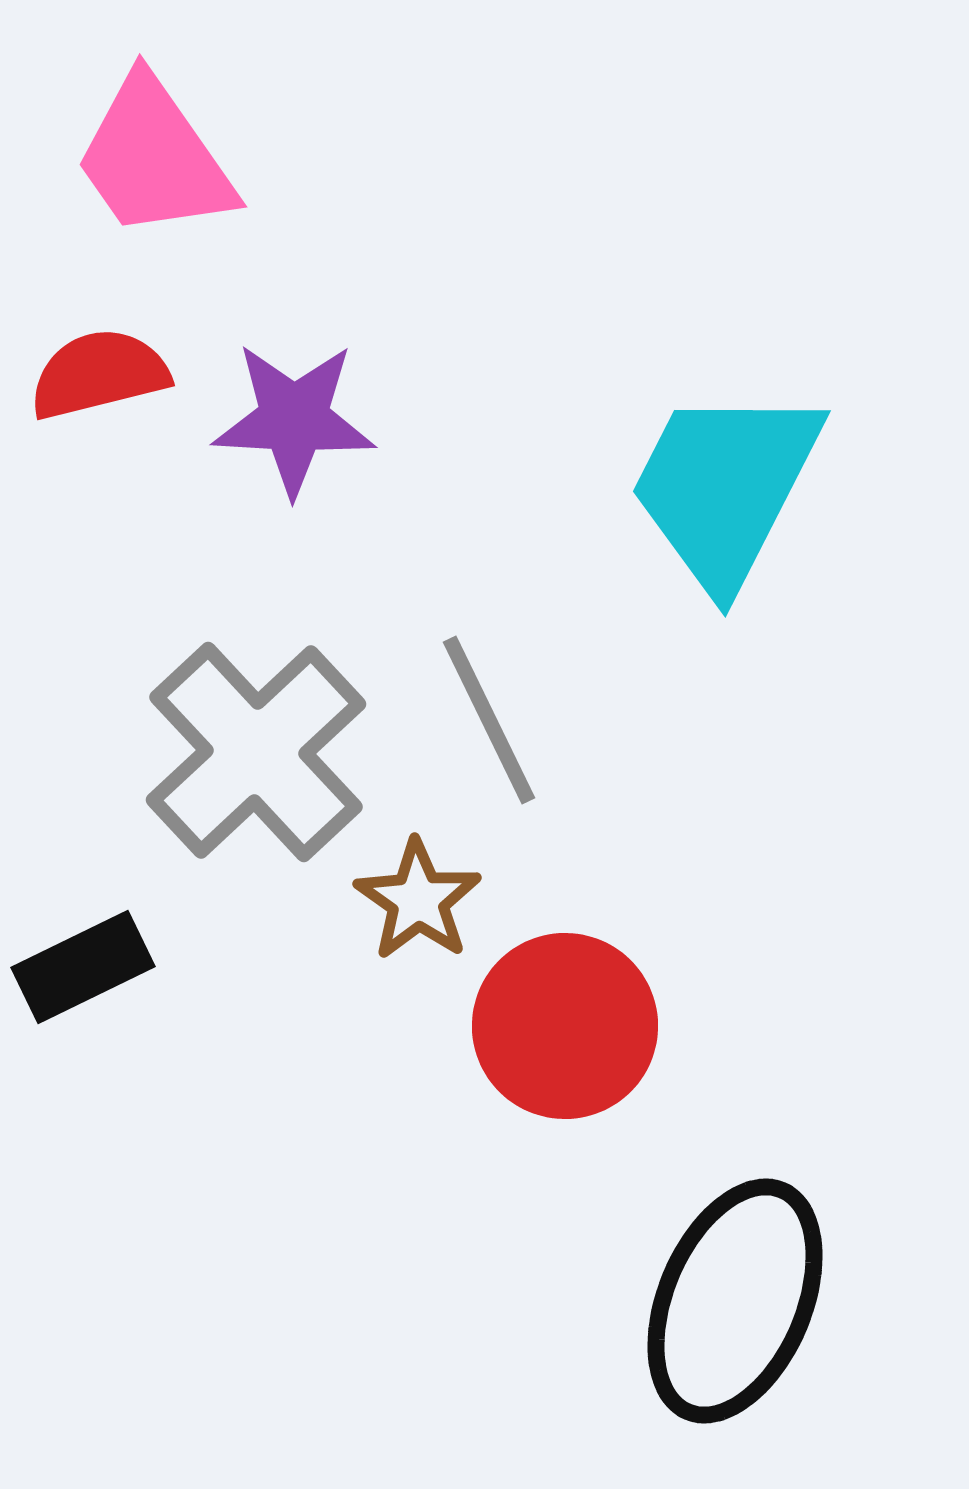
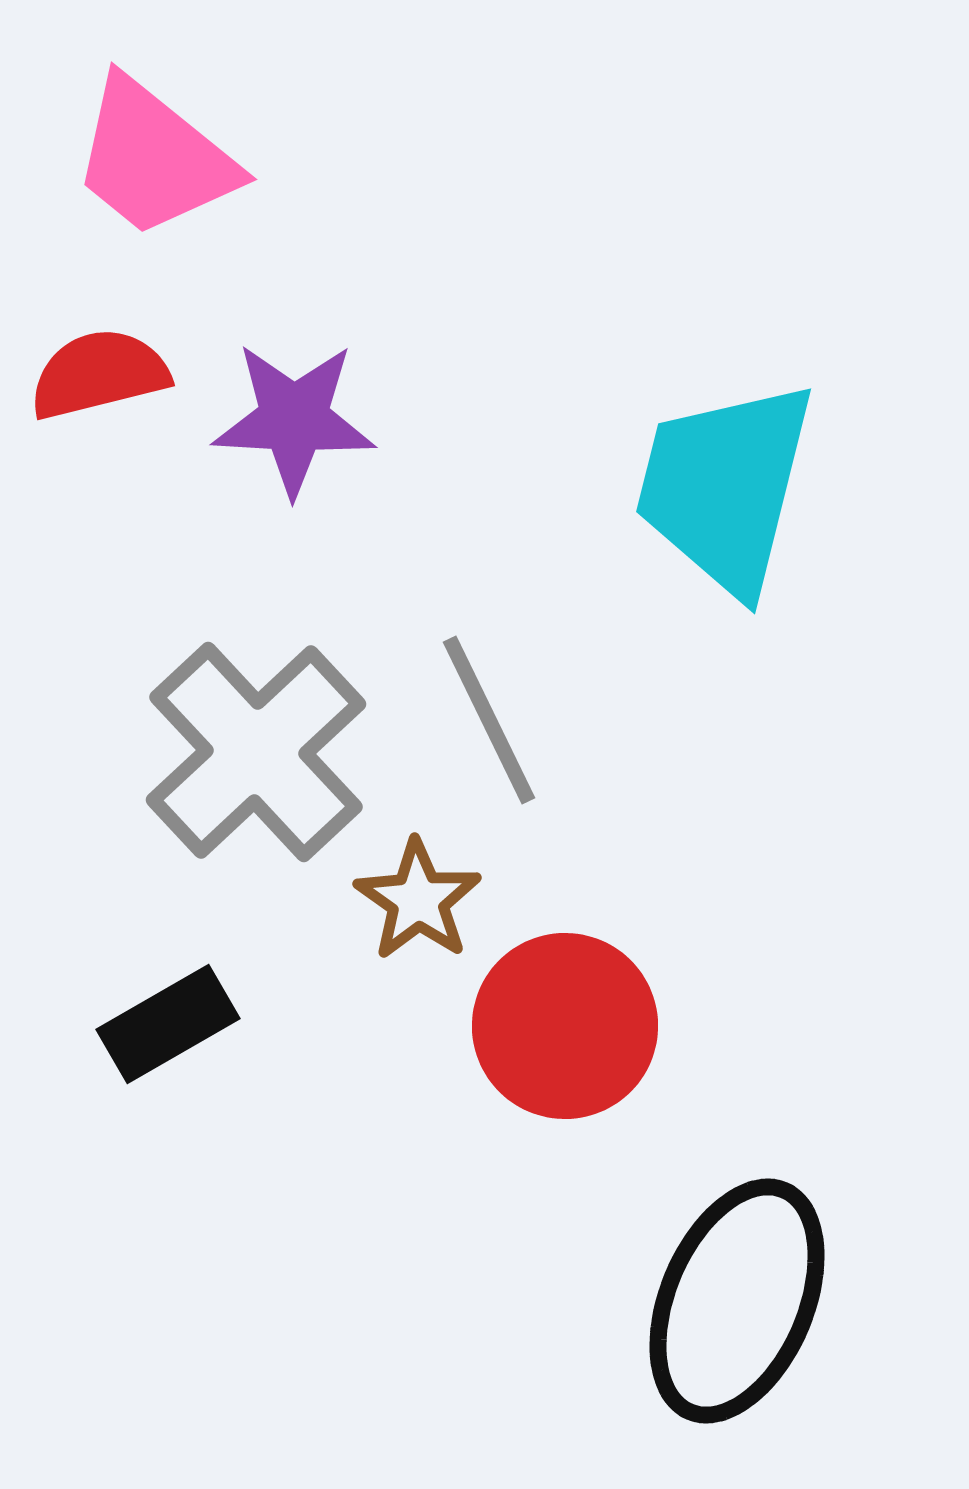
pink trapezoid: rotated 16 degrees counterclockwise
cyan trapezoid: rotated 13 degrees counterclockwise
black rectangle: moved 85 px right, 57 px down; rotated 4 degrees counterclockwise
black ellipse: moved 2 px right
